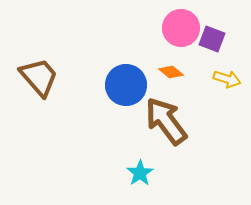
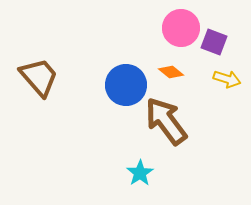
purple square: moved 2 px right, 3 px down
